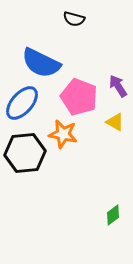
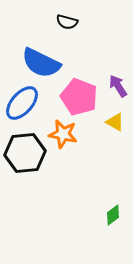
black semicircle: moved 7 px left, 3 px down
